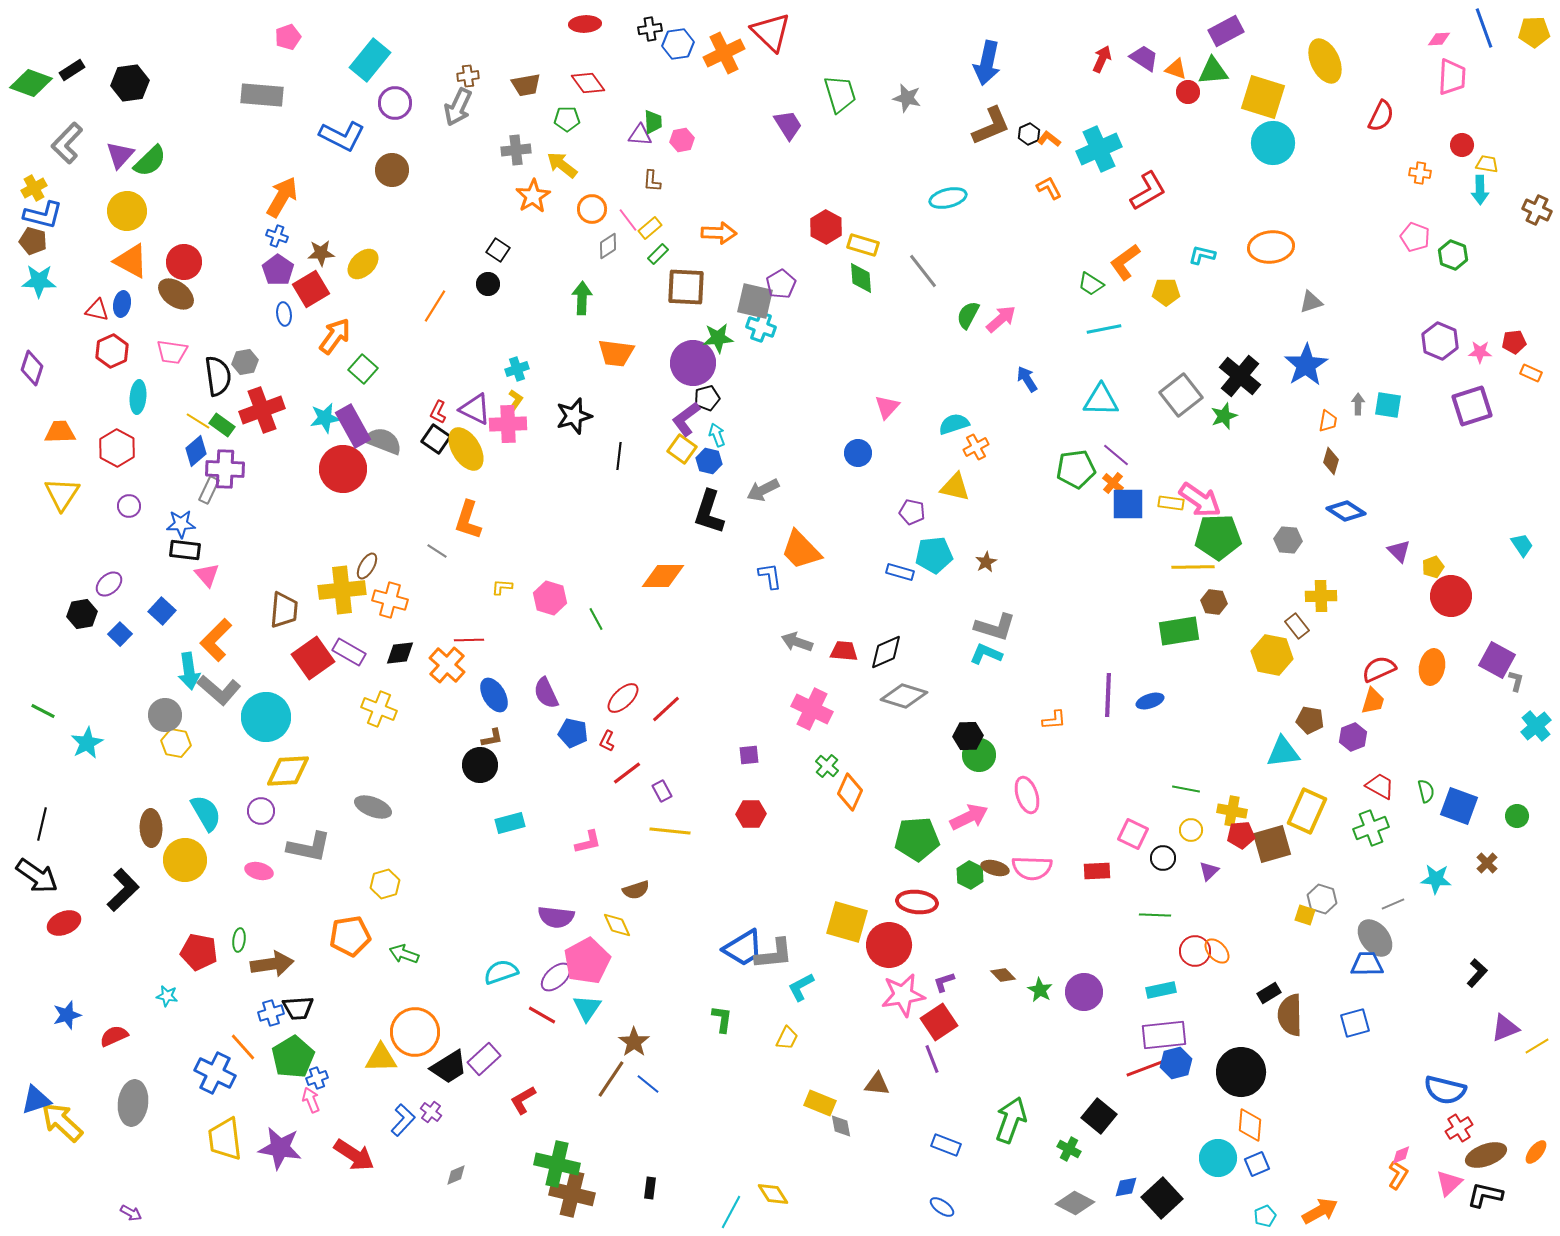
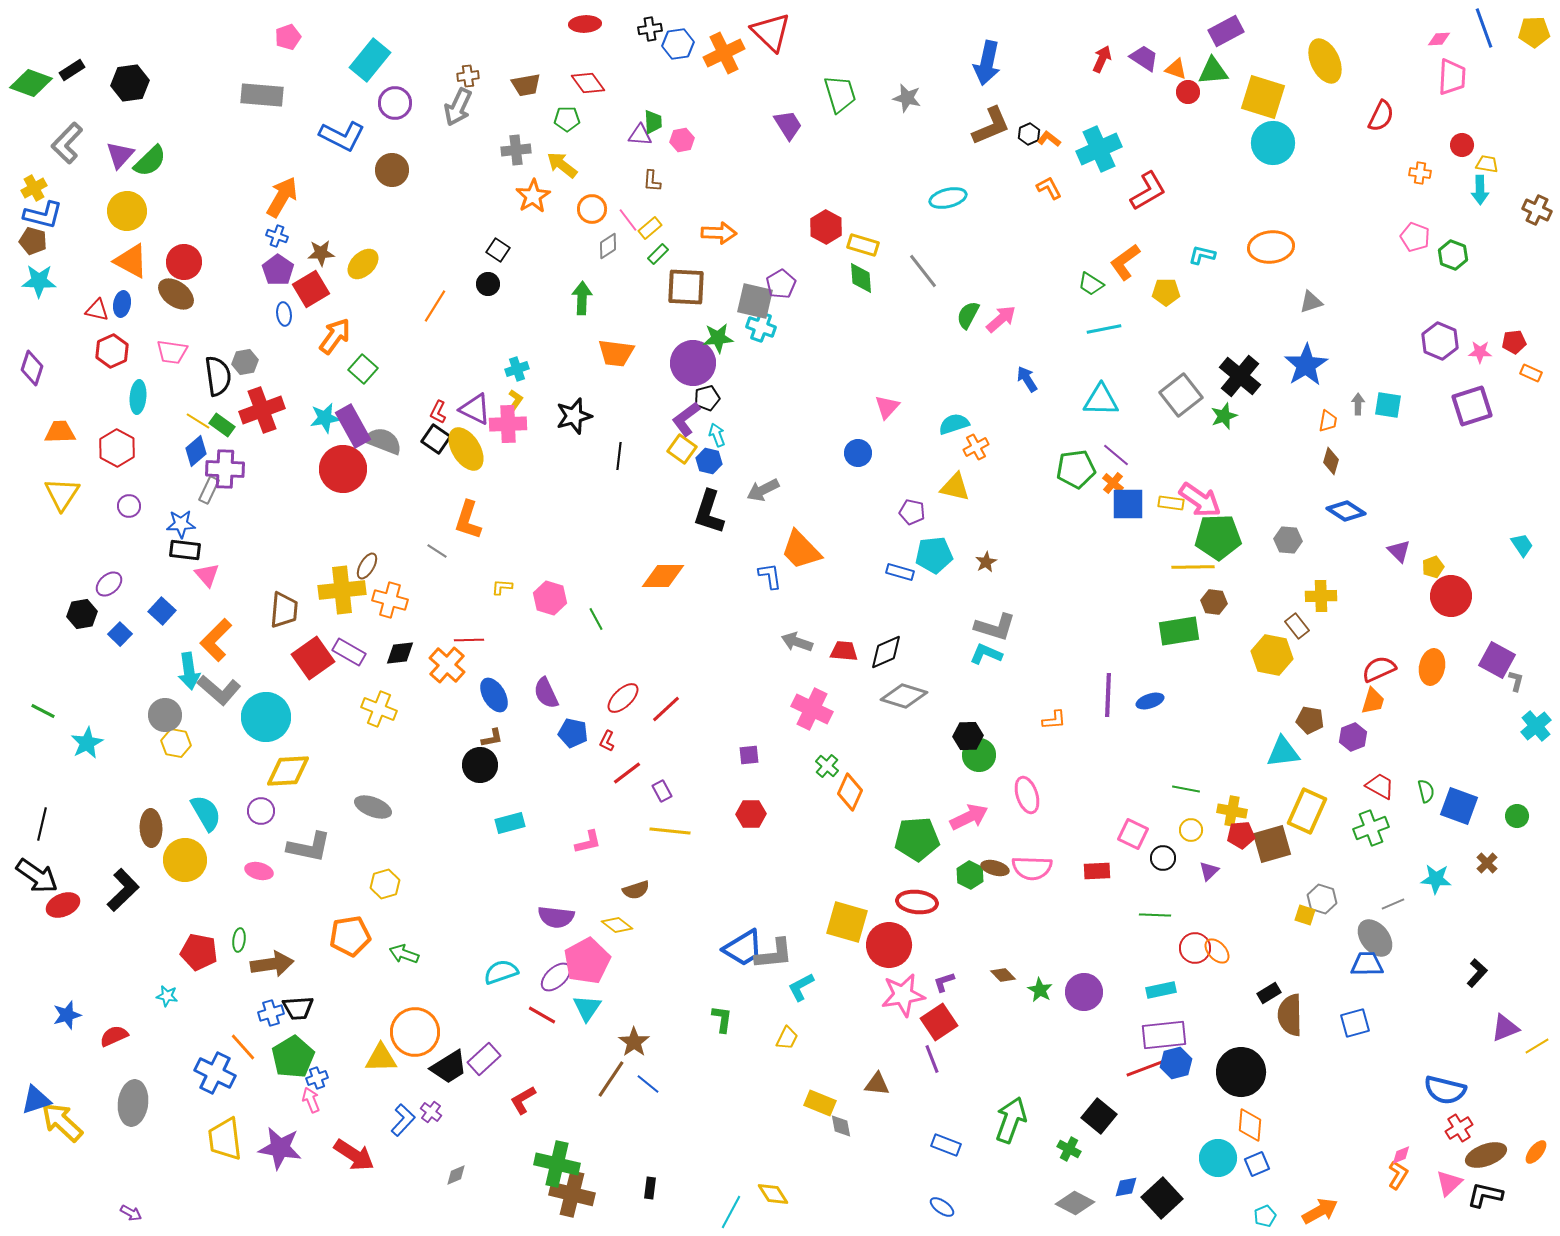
red ellipse at (64, 923): moved 1 px left, 18 px up
yellow diamond at (617, 925): rotated 28 degrees counterclockwise
red circle at (1195, 951): moved 3 px up
